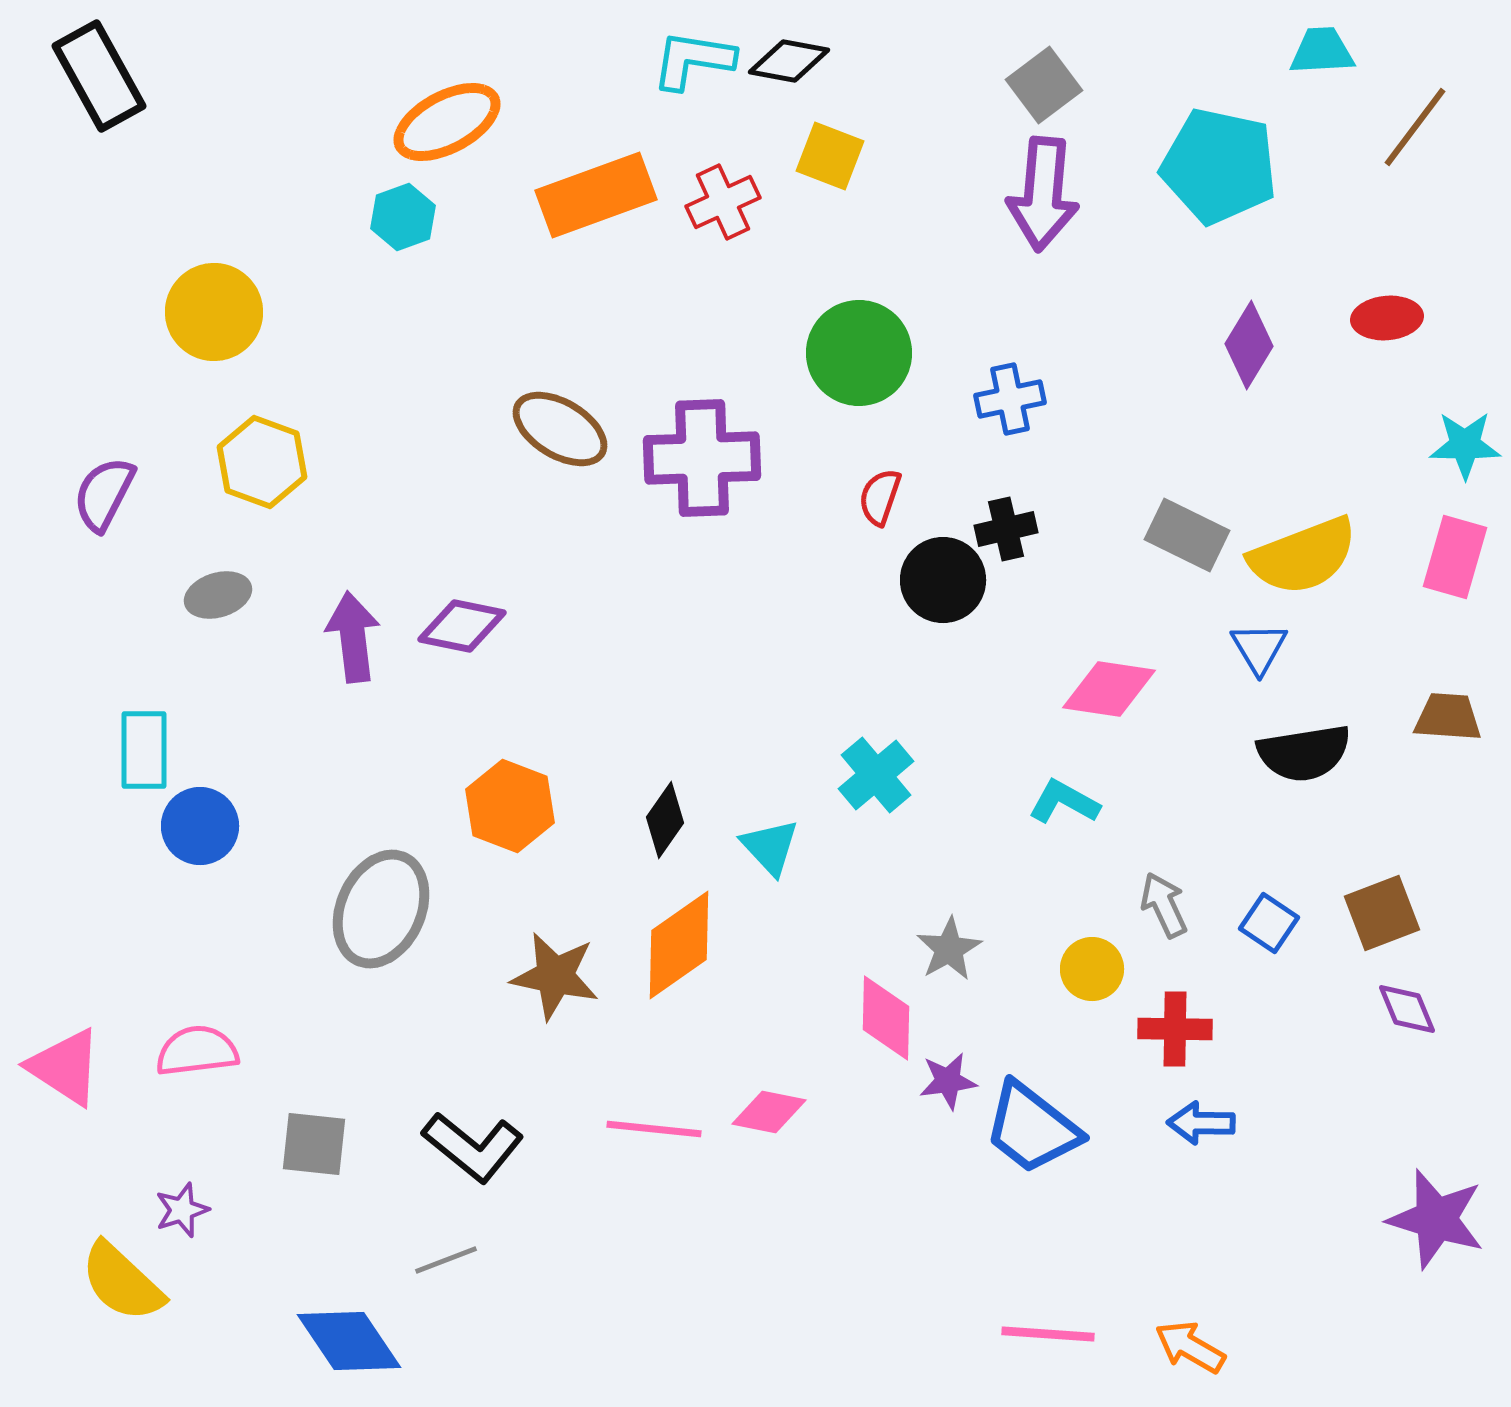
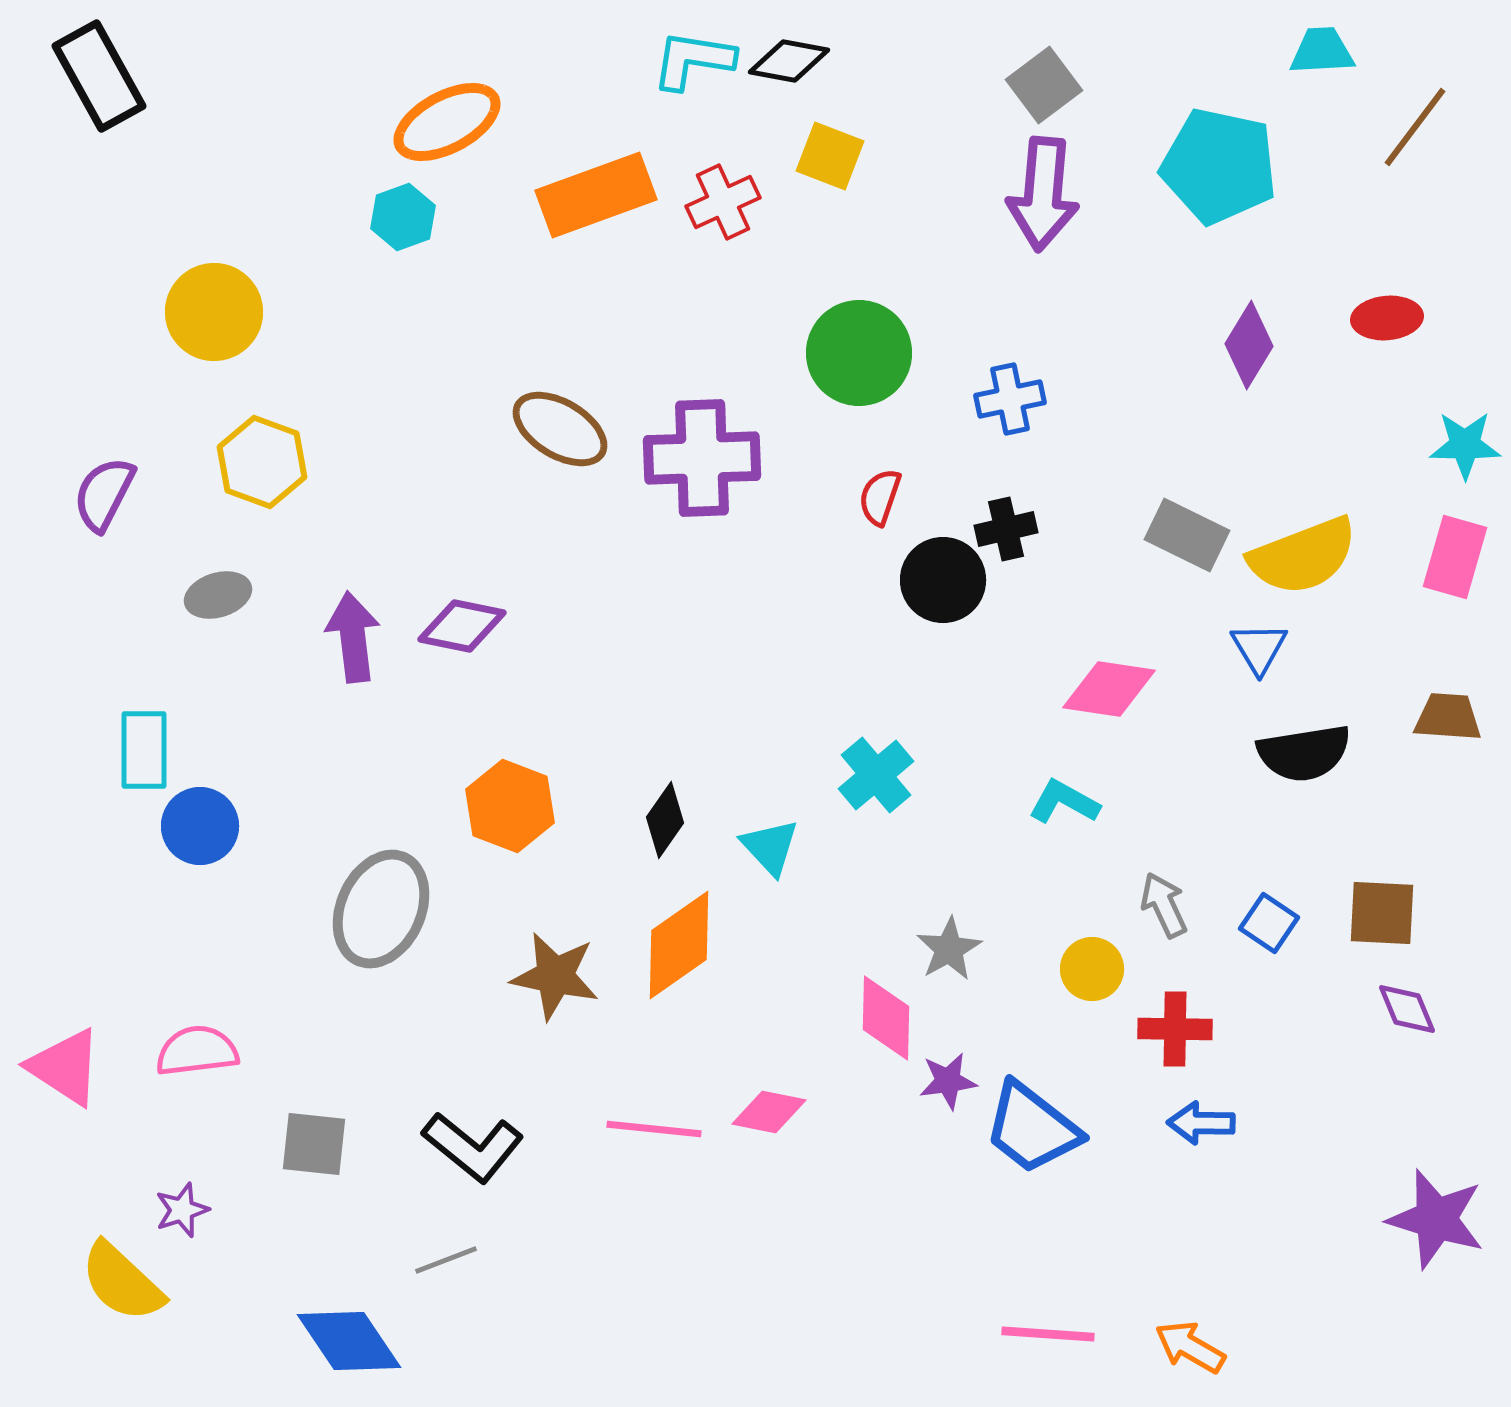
brown square at (1382, 913): rotated 24 degrees clockwise
